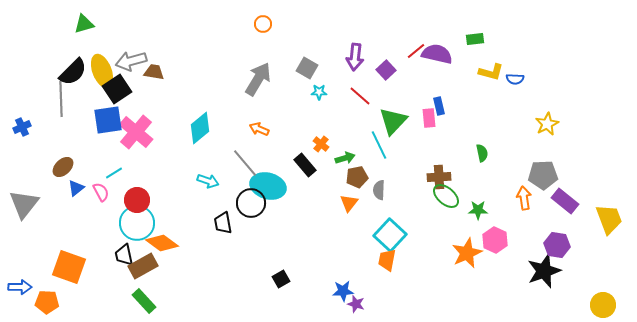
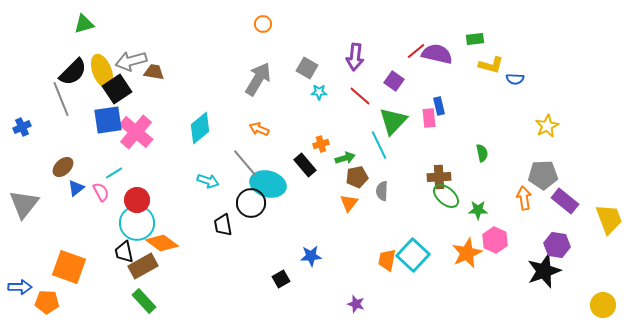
purple square at (386, 70): moved 8 px right, 11 px down; rotated 12 degrees counterclockwise
yellow L-shape at (491, 72): moved 7 px up
gray line at (61, 99): rotated 20 degrees counterclockwise
yellow star at (547, 124): moved 2 px down
orange cross at (321, 144): rotated 35 degrees clockwise
cyan ellipse at (268, 186): moved 2 px up
gray semicircle at (379, 190): moved 3 px right, 1 px down
black trapezoid at (223, 223): moved 2 px down
cyan square at (390, 235): moved 23 px right, 20 px down
black trapezoid at (124, 255): moved 3 px up
blue star at (343, 291): moved 32 px left, 35 px up
